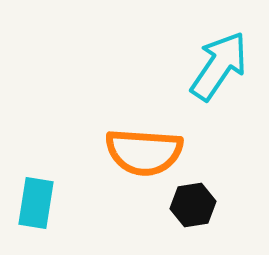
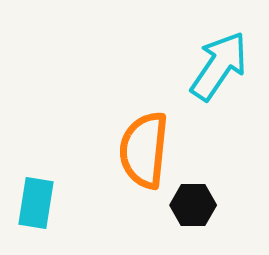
orange semicircle: moved 2 px up; rotated 92 degrees clockwise
black hexagon: rotated 9 degrees clockwise
